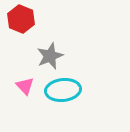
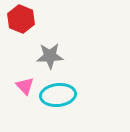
gray star: rotated 20 degrees clockwise
cyan ellipse: moved 5 px left, 5 px down
